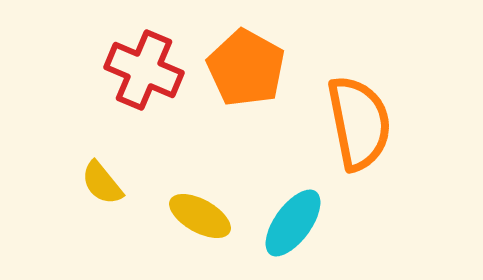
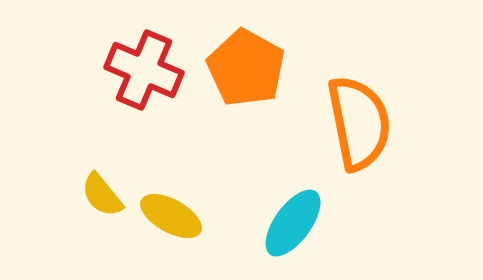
yellow semicircle: moved 12 px down
yellow ellipse: moved 29 px left
